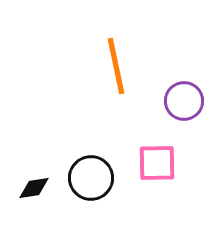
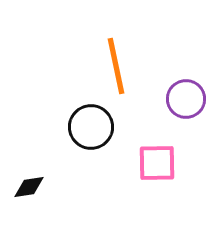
purple circle: moved 2 px right, 2 px up
black circle: moved 51 px up
black diamond: moved 5 px left, 1 px up
